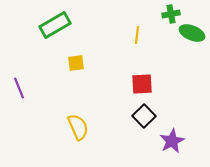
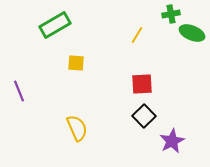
yellow line: rotated 24 degrees clockwise
yellow square: rotated 12 degrees clockwise
purple line: moved 3 px down
yellow semicircle: moved 1 px left, 1 px down
